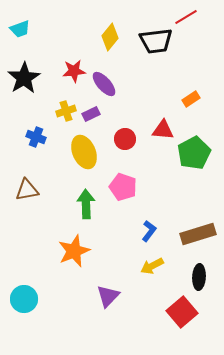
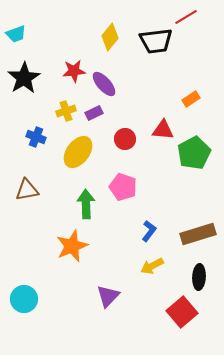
cyan trapezoid: moved 4 px left, 5 px down
purple rectangle: moved 3 px right, 1 px up
yellow ellipse: moved 6 px left; rotated 60 degrees clockwise
orange star: moved 2 px left, 5 px up
